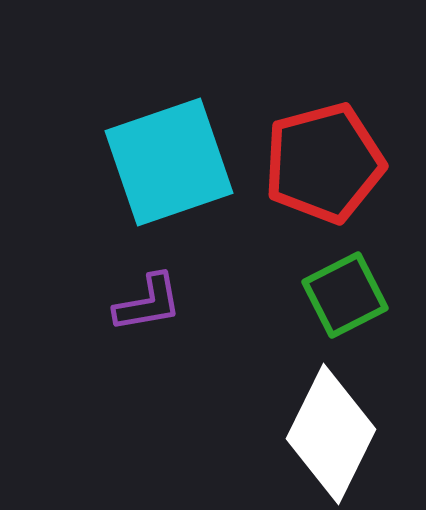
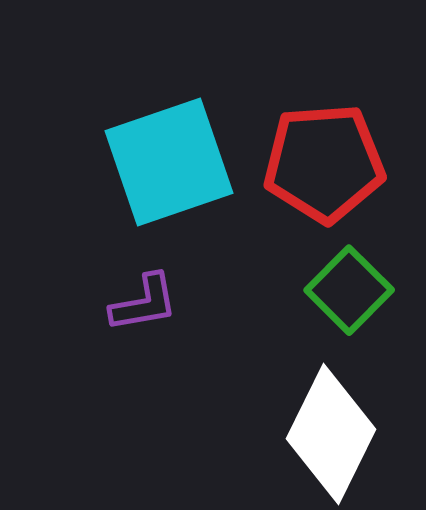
red pentagon: rotated 11 degrees clockwise
green square: moved 4 px right, 5 px up; rotated 18 degrees counterclockwise
purple L-shape: moved 4 px left
